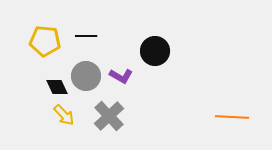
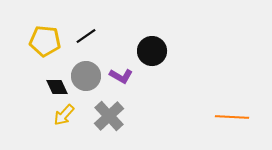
black line: rotated 35 degrees counterclockwise
black circle: moved 3 px left
yellow arrow: rotated 85 degrees clockwise
